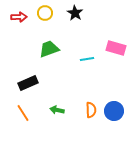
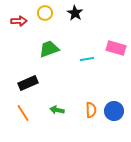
red arrow: moved 4 px down
